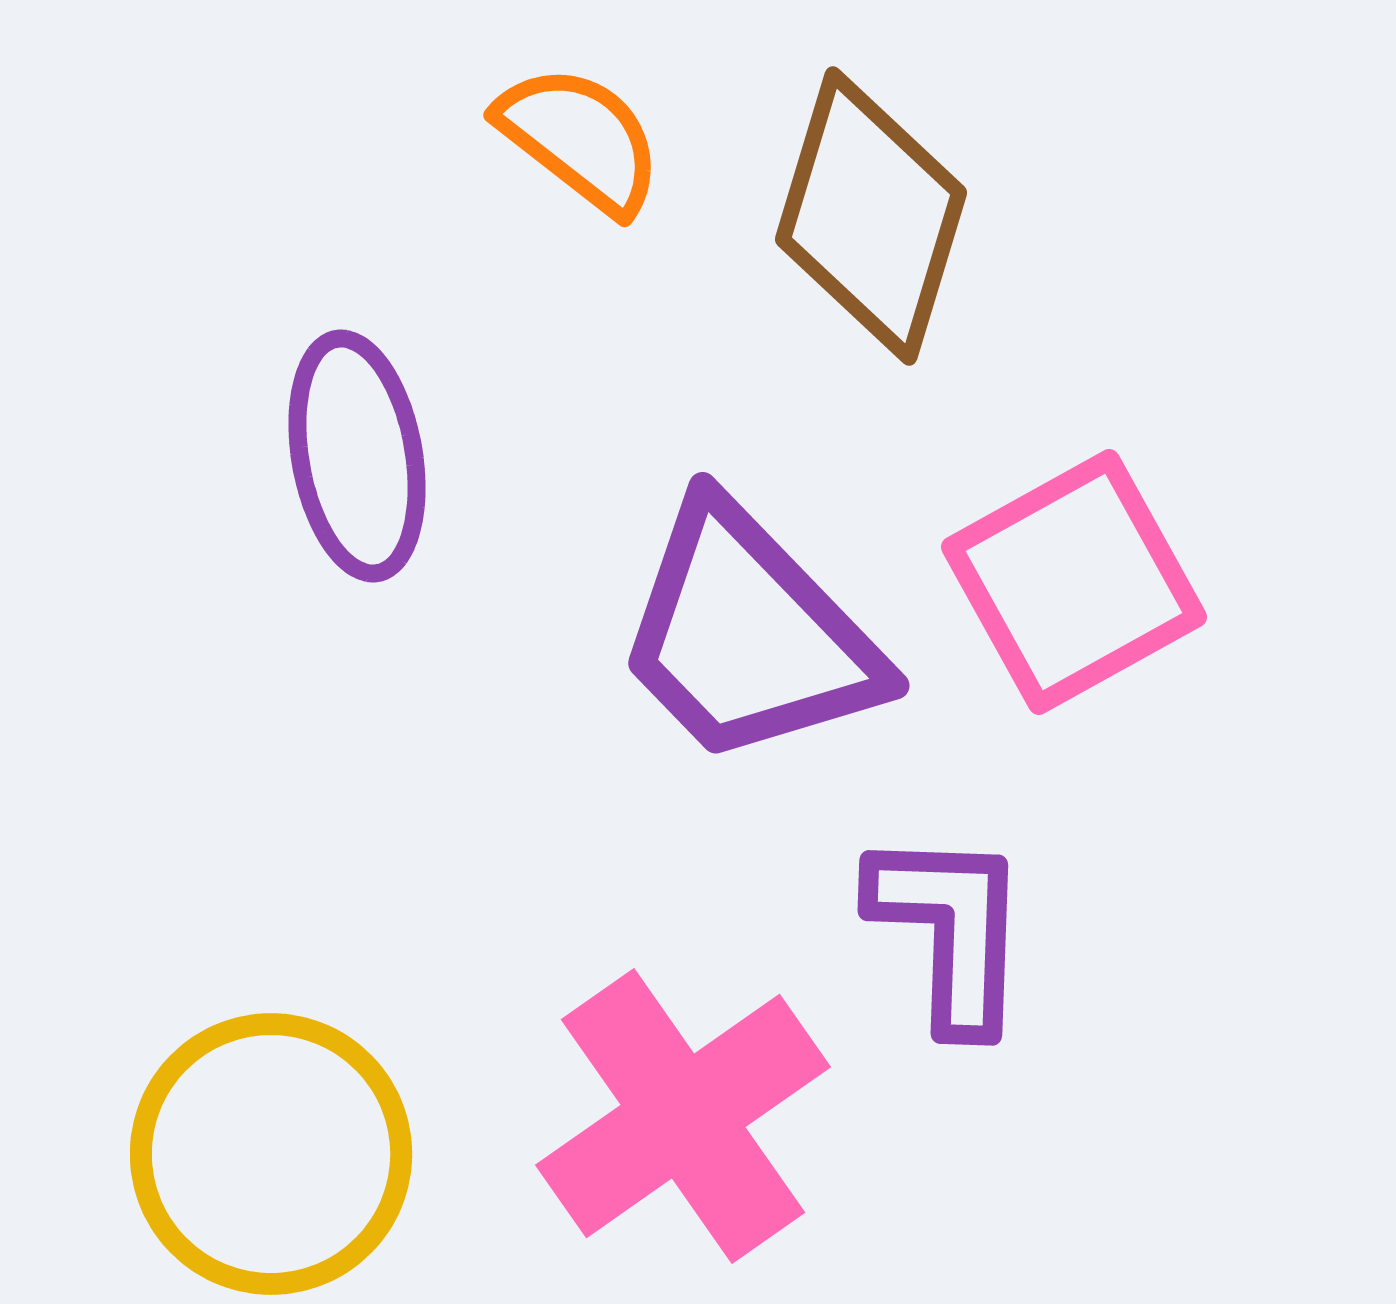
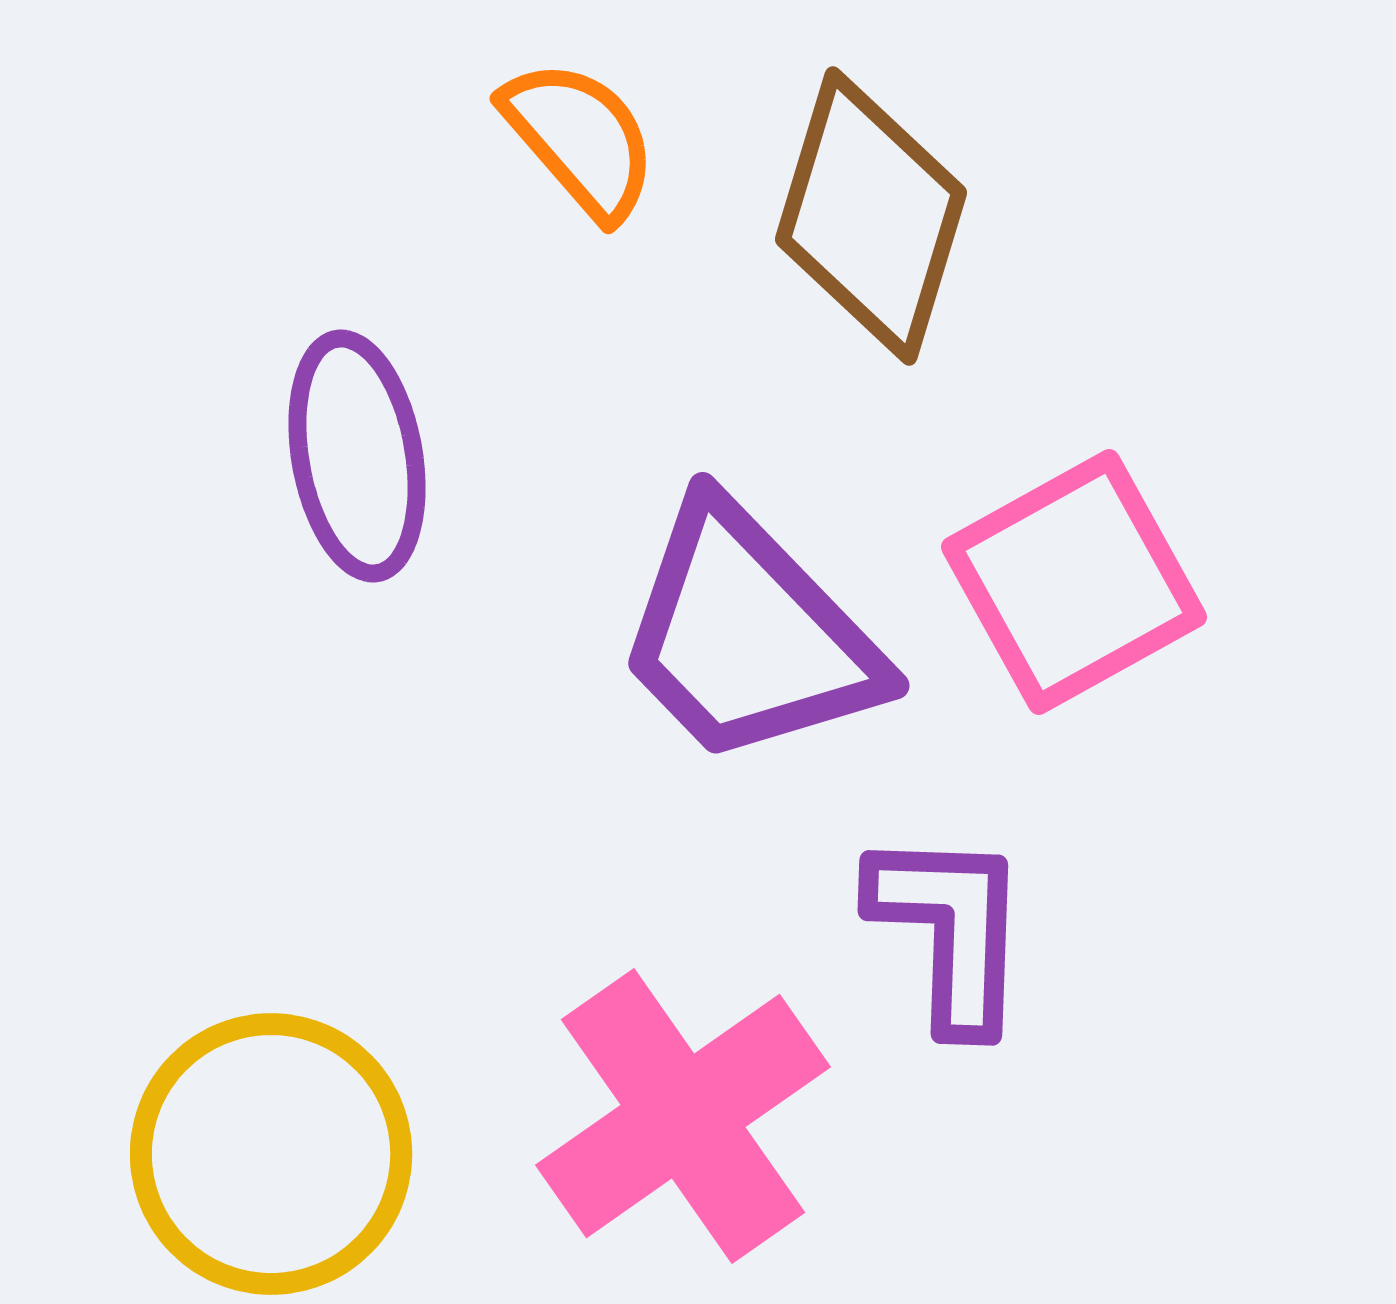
orange semicircle: rotated 11 degrees clockwise
